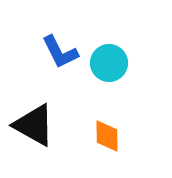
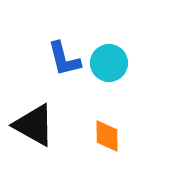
blue L-shape: moved 4 px right, 7 px down; rotated 12 degrees clockwise
